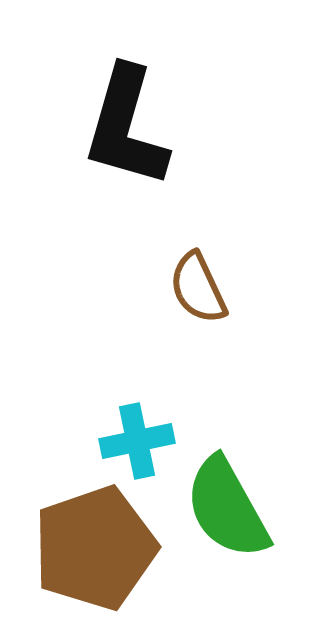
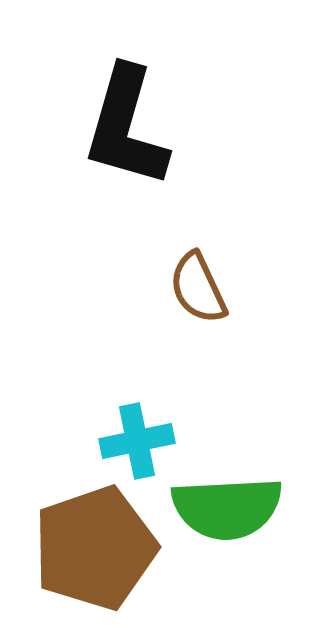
green semicircle: rotated 64 degrees counterclockwise
